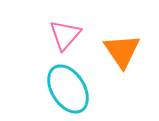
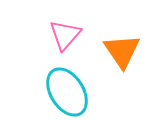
cyan ellipse: moved 1 px left, 3 px down
